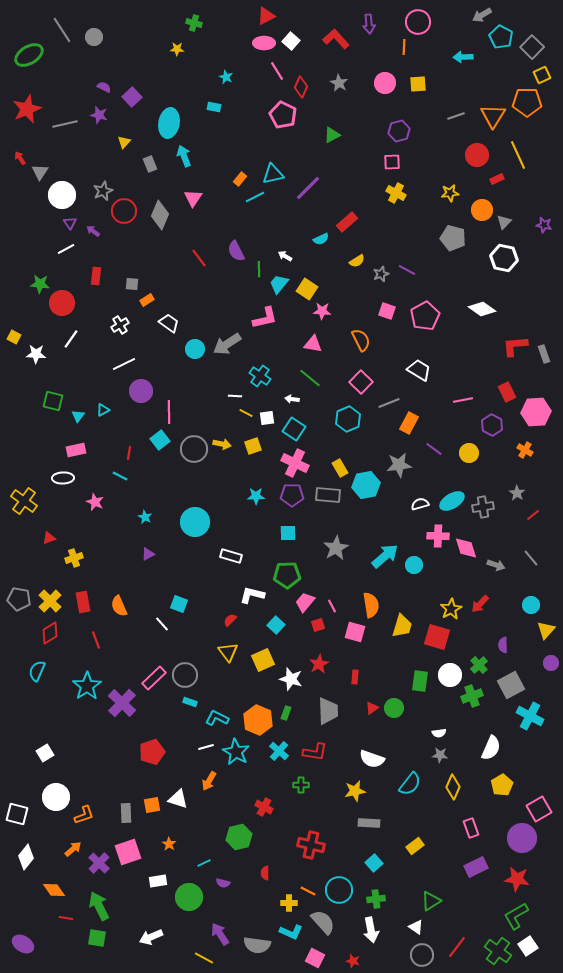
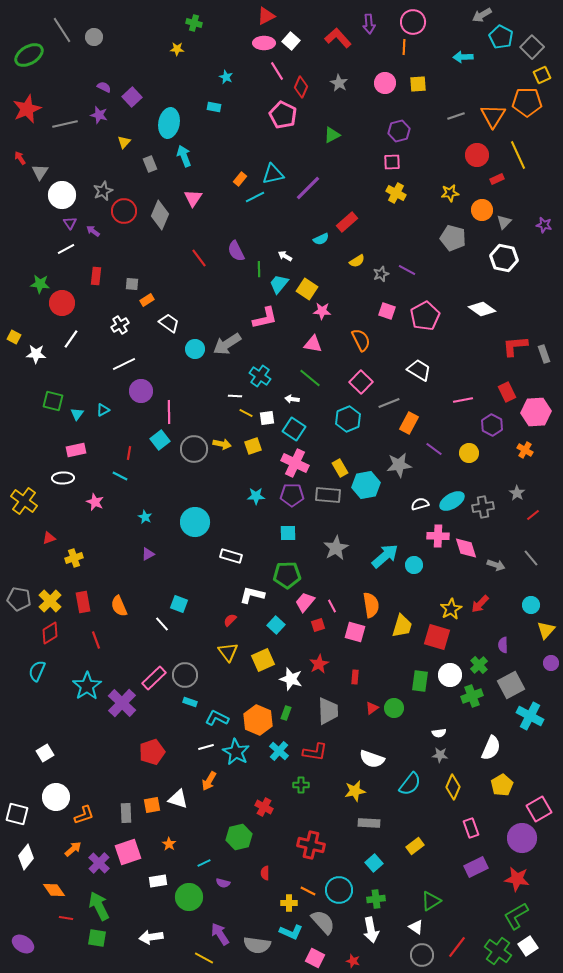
pink circle at (418, 22): moved 5 px left
red L-shape at (336, 39): moved 2 px right, 1 px up
cyan triangle at (78, 416): moved 1 px left, 2 px up
white arrow at (151, 937): rotated 15 degrees clockwise
